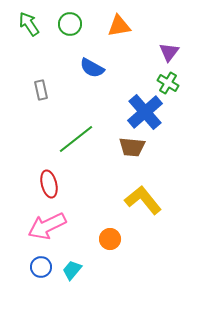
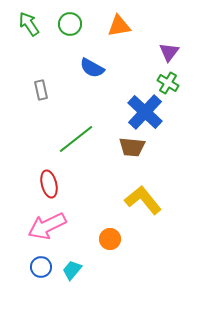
blue cross: rotated 6 degrees counterclockwise
